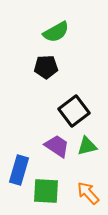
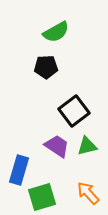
green square: moved 4 px left, 6 px down; rotated 20 degrees counterclockwise
